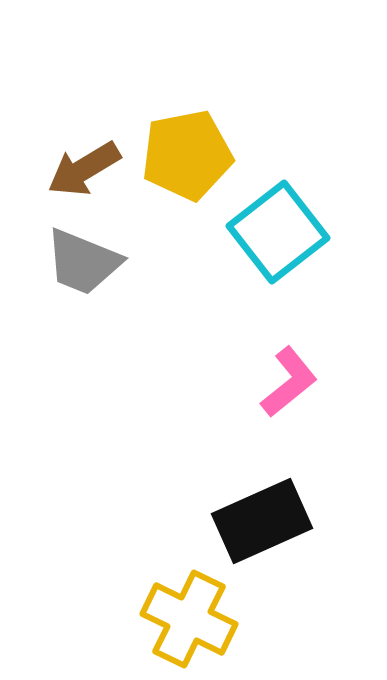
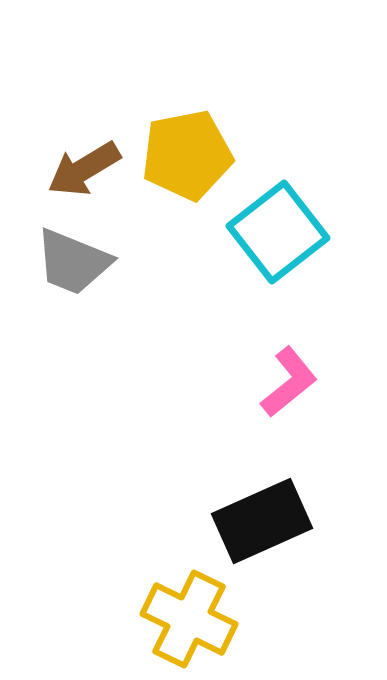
gray trapezoid: moved 10 px left
